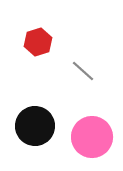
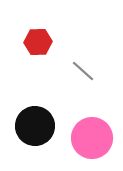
red hexagon: rotated 16 degrees clockwise
pink circle: moved 1 px down
